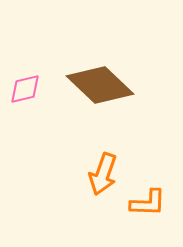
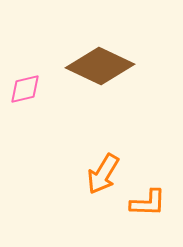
brown diamond: moved 19 px up; rotated 18 degrees counterclockwise
orange arrow: rotated 12 degrees clockwise
